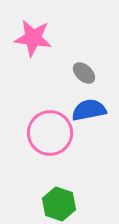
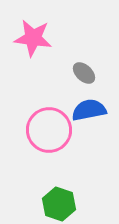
pink circle: moved 1 px left, 3 px up
